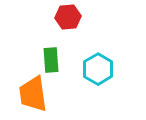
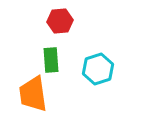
red hexagon: moved 8 px left, 4 px down
cyan hexagon: rotated 12 degrees clockwise
